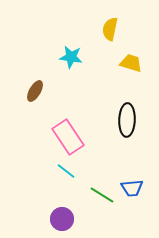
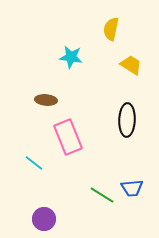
yellow semicircle: moved 1 px right
yellow trapezoid: moved 2 px down; rotated 15 degrees clockwise
brown ellipse: moved 11 px right, 9 px down; rotated 65 degrees clockwise
pink rectangle: rotated 12 degrees clockwise
cyan line: moved 32 px left, 8 px up
purple circle: moved 18 px left
